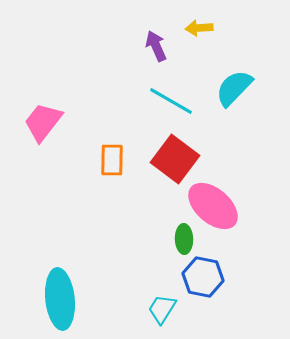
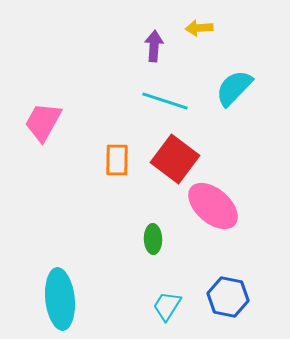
purple arrow: moved 2 px left; rotated 28 degrees clockwise
cyan line: moved 6 px left; rotated 12 degrees counterclockwise
pink trapezoid: rotated 9 degrees counterclockwise
orange rectangle: moved 5 px right
green ellipse: moved 31 px left
blue hexagon: moved 25 px right, 20 px down
cyan trapezoid: moved 5 px right, 3 px up
